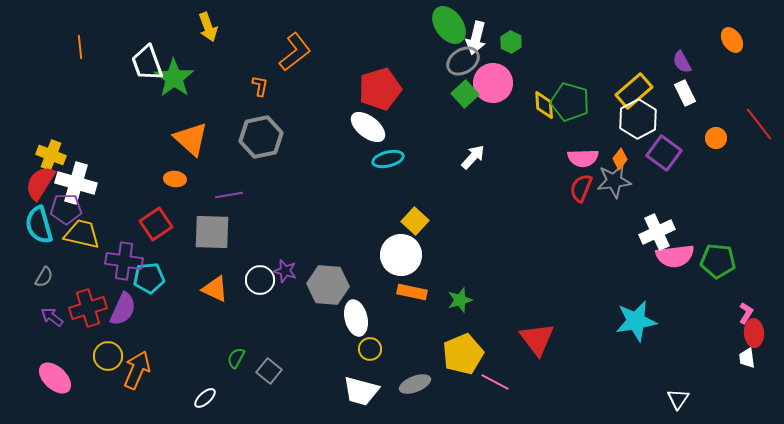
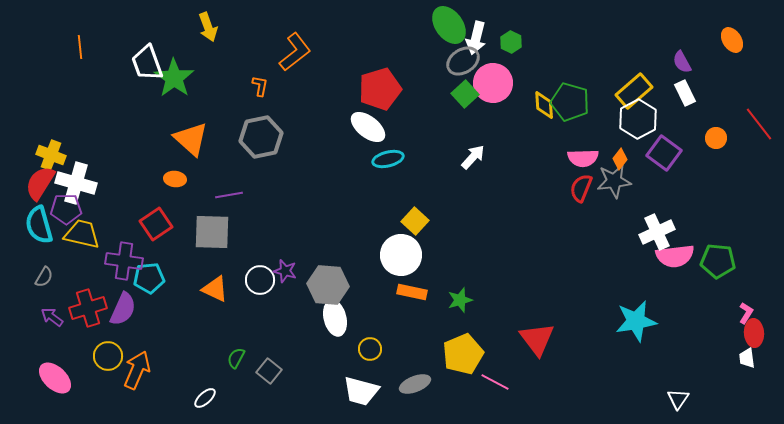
white ellipse at (356, 318): moved 21 px left
